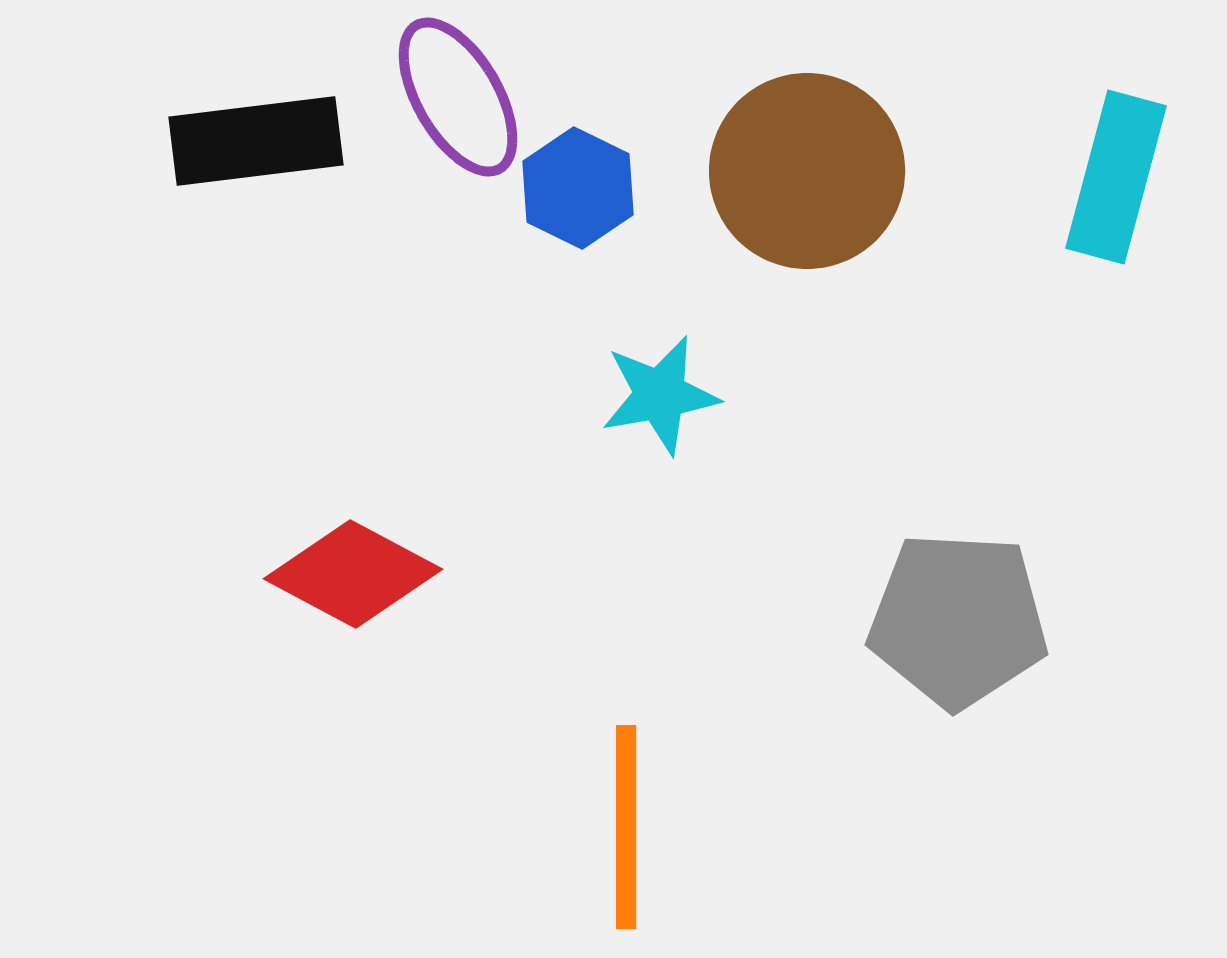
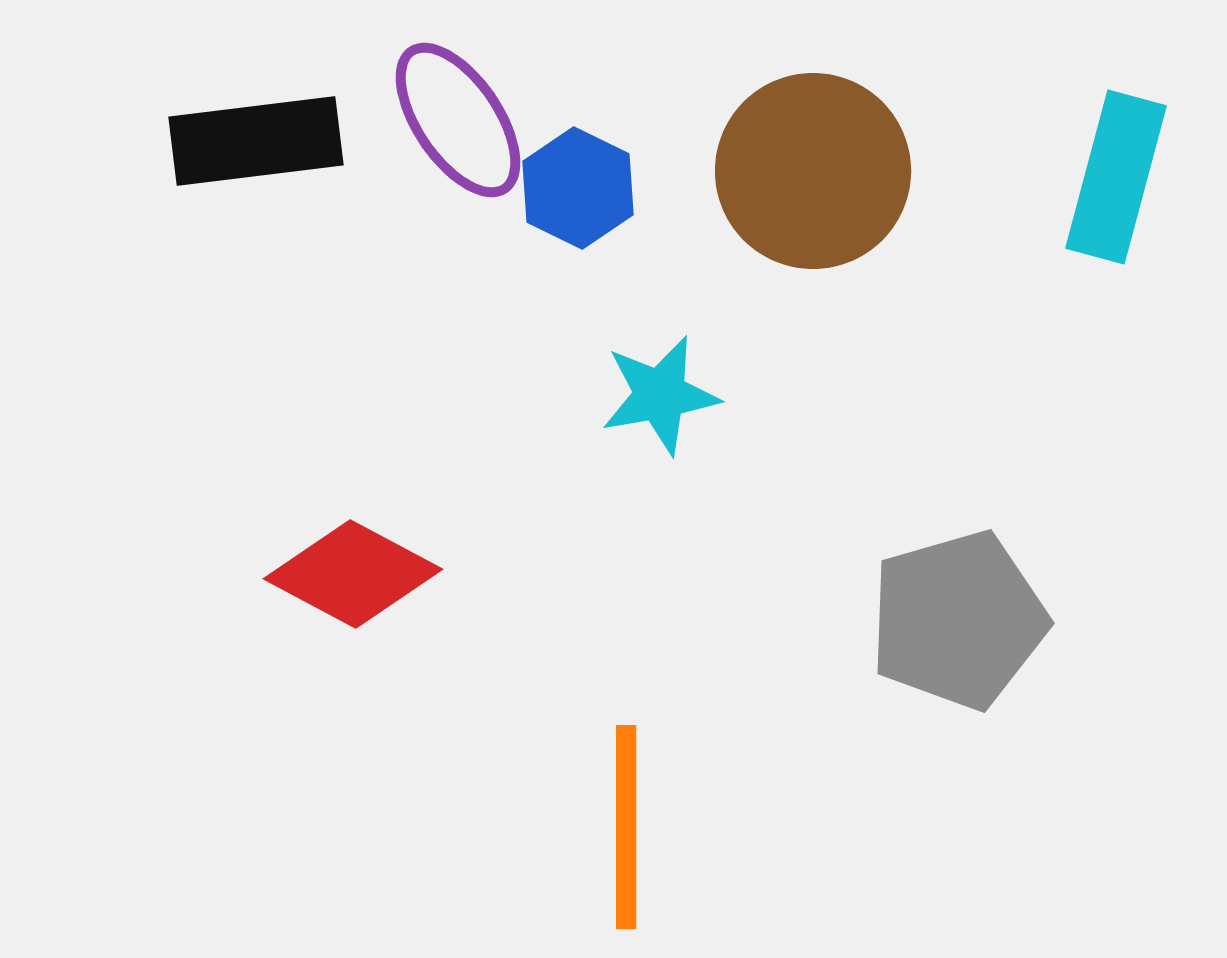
purple ellipse: moved 23 px down; rotated 4 degrees counterclockwise
brown circle: moved 6 px right
gray pentagon: rotated 19 degrees counterclockwise
